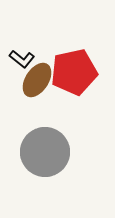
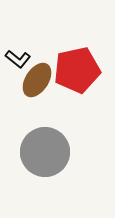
black L-shape: moved 4 px left
red pentagon: moved 3 px right, 2 px up
